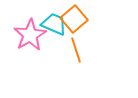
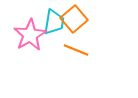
cyan trapezoid: moved 2 px up; rotated 76 degrees clockwise
orange line: rotated 50 degrees counterclockwise
